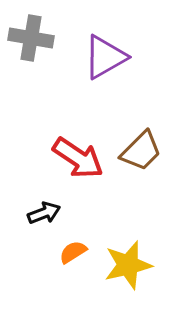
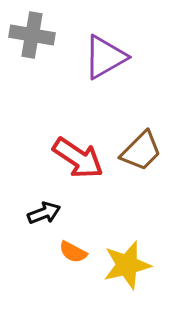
gray cross: moved 1 px right, 3 px up
orange semicircle: rotated 120 degrees counterclockwise
yellow star: moved 1 px left
